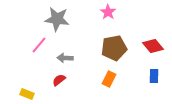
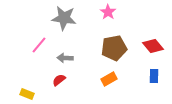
gray star: moved 7 px right, 1 px up
orange rectangle: rotated 35 degrees clockwise
